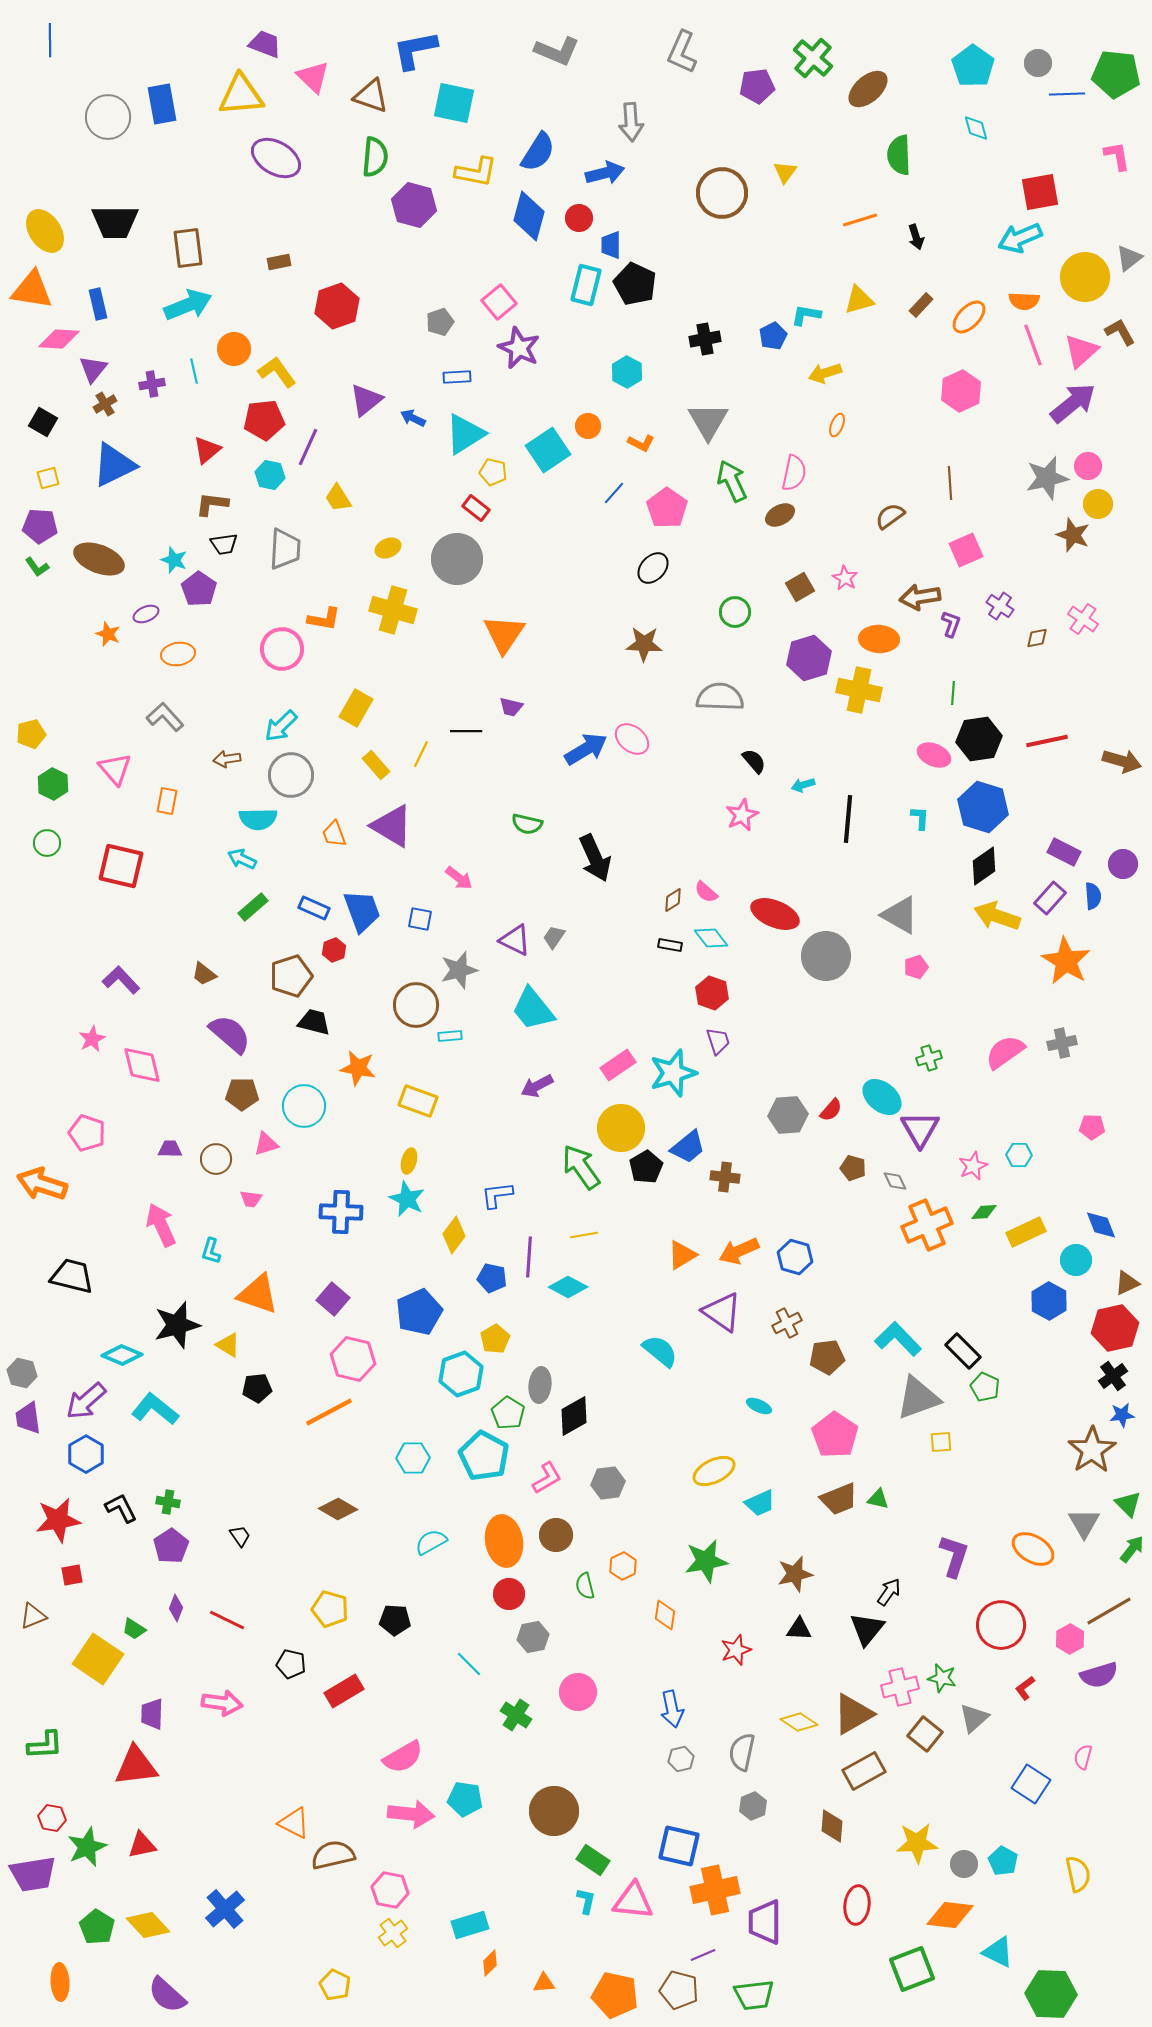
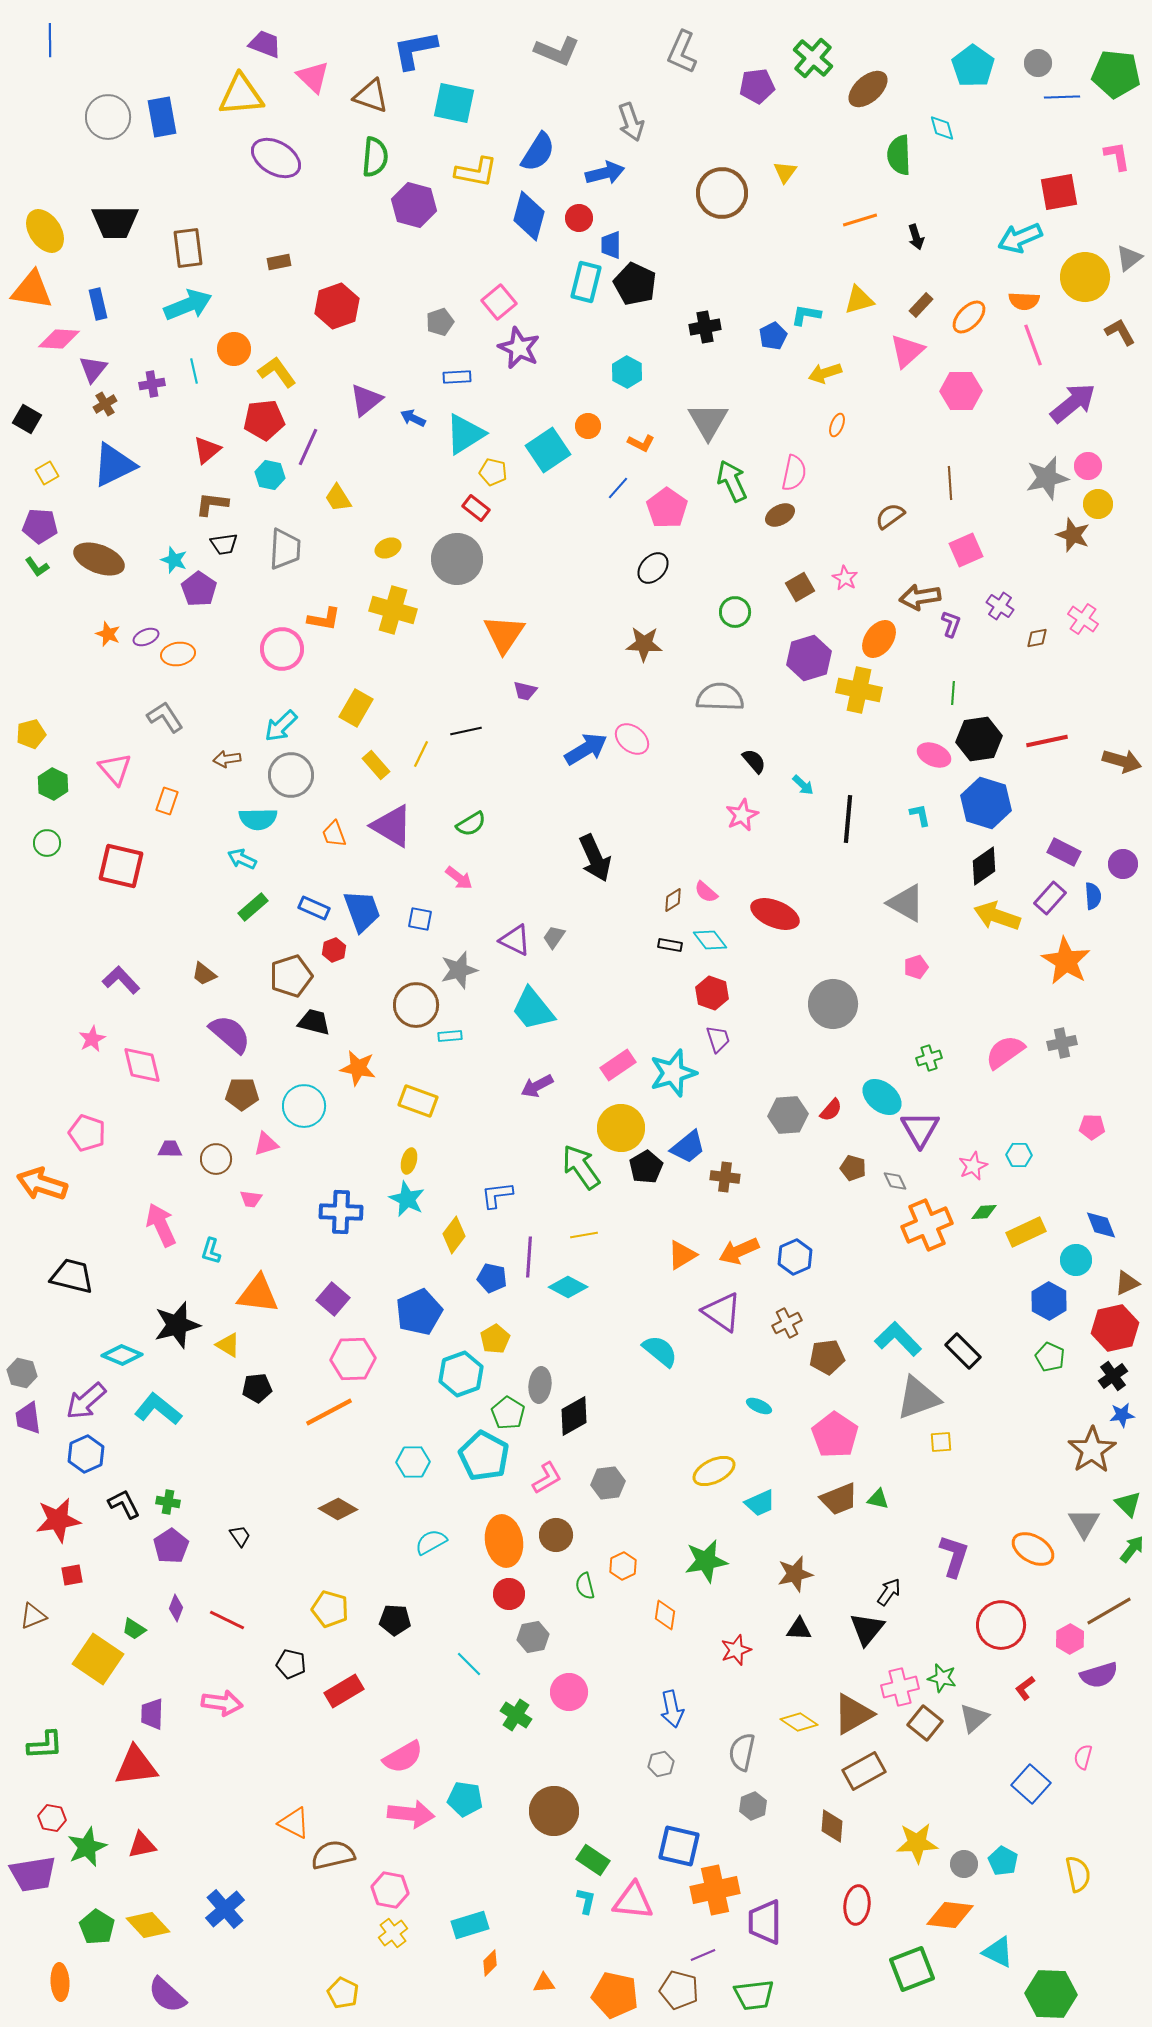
blue line at (1067, 94): moved 5 px left, 3 px down
blue rectangle at (162, 104): moved 13 px down
gray arrow at (631, 122): rotated 15 degrees counterclockwise
cyan diamond at (976, 128): moved 34 px left
red square at (1040, 192): moved 19 px right
cyan rectangle at (586, 285): moved 3 px up
black cross at (705, 339): moved 12 px up
pink triangle at (1081, 351): moved 174 px left
pink hexagon at (961, 391): rotated 24 degrees clockwise
black square at (43, 422): moved 16 px left, 3 px up
yellow square at (48, 478): moved 1 px left, 5 px up; rotated 15 degrees counterclockwise
blue line at (614, 493): moved 4 px right, 5 px up
purple ellipse at (146, 614): moved 23 px down
orange ellipse at (879, 639): rotated 57 degrees counterclockwise
purple trapezoid at (511, 707): moved 14 px right, 16 px up
gray L-shape at (165, 717): rotated 9 degrees clockwise
black line at (466, 731): rotated 12 degrees counterclockwise
cyan arrow at (803, 785): rotated 120 degrees counterclockwise
orange rectangle at (167, 801): rotated 8 degrees clockwise
blue hexagon at (983, 807): moved 3 px right, 4 px up
cyan L-shape at (920, 818): moved 3 px up; rotated 15 degrees counterclockwise
green semicircle at (527, 824): moved 56 px left; rotated 44 degrees counterclockwise
gray triangle at (900, 915): moved 6 px right, 12 px up
cyan diamond at (711, 938): moved 1 px left, 2 px down
gray circle at (826, 956): moved 7 px right, 48 px down
purple trapezoid at (718, 1041): moved 2 px up
blue hexagon at (795, 1257): rotated 20 degrees clockwise
orange triangle at (258, 1294): rotated 12 degrees counterclockwise
pink hexagon at (353, 1359): rotated 15 degrees counterclockwise
green pentagon at (985, 1387): moved 65 px right, 30 px up
cyan L-shape at (155, 1409): moved 3 px right
blue hexagon at (86, 1454): rotated 6 degrees clockwise
cyan hexagon at (413, 1458): moved 4 px down
black L-shape at (121, 1508): moved 3 px right, 4 px up
pink circle at (578, 1692): moved 9 px left
brown square at (925, 1734): moved 11 px up
gray hexagon at (681, 1759): moved 20 px left, 5 px down
blue square at (1031, 1784): rotated 9 degrees clockwise
yellow pentagon at (335, 1985): moved 8 px right, 8 px down
